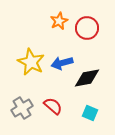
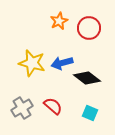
red circle: moved 2 px right
yellow star: moved 1 px right, 1 px down; rotated 12 degrees counterclockwise
black diamond: rotated 48 degrees clockwise
